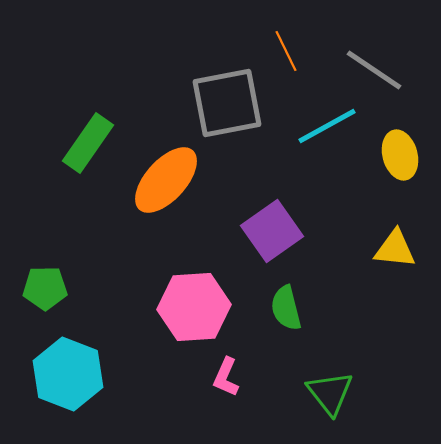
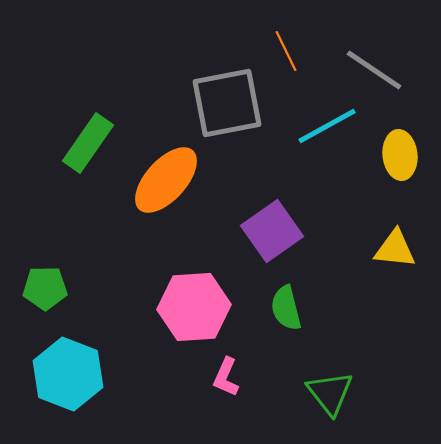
yellow ellipse: rotated 9 degrees clockwise
